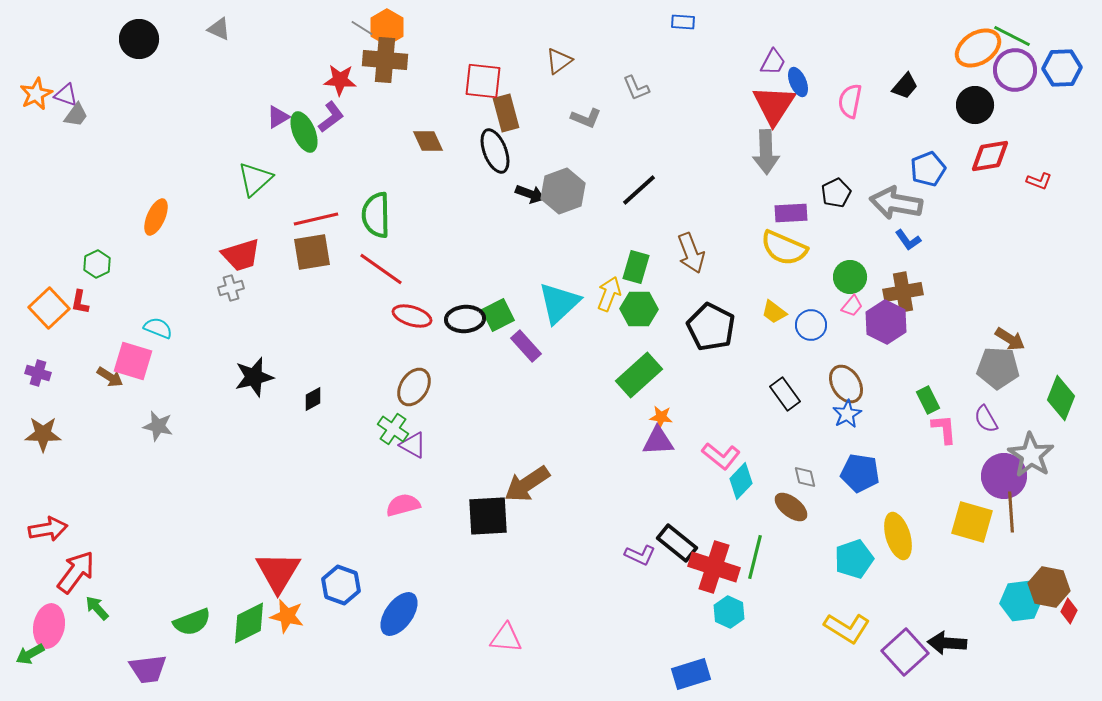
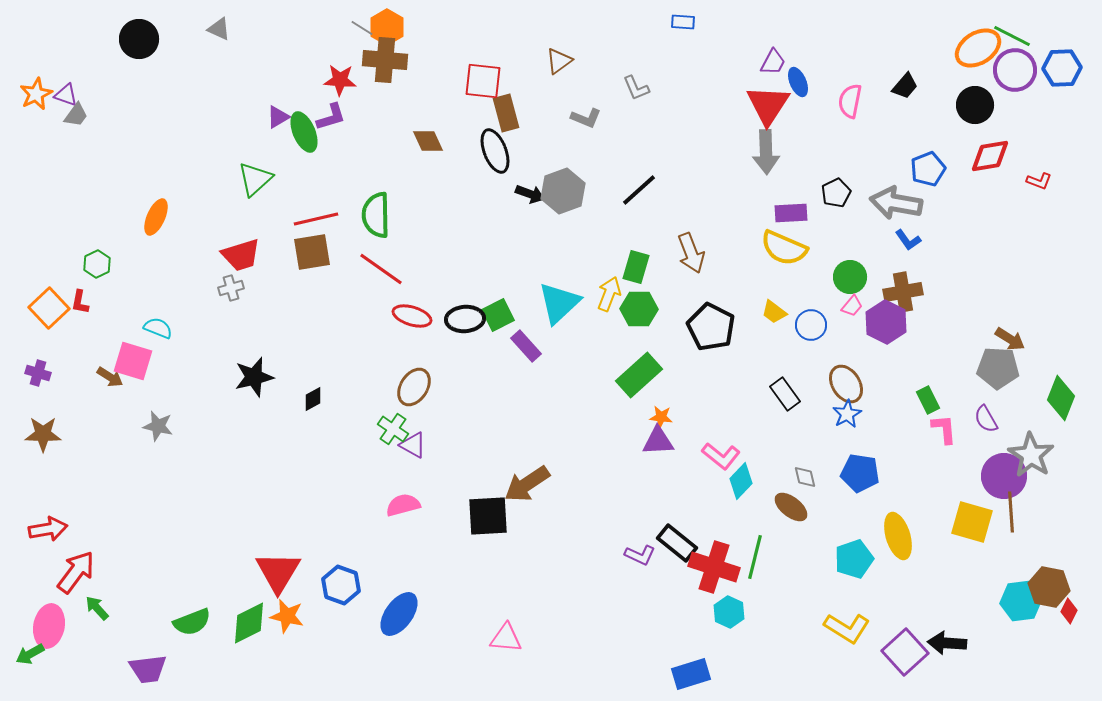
red triangle at (774, 105): moved 6 px left
purple L-shape at (331, 117): rotated 20 degrees clockwise
